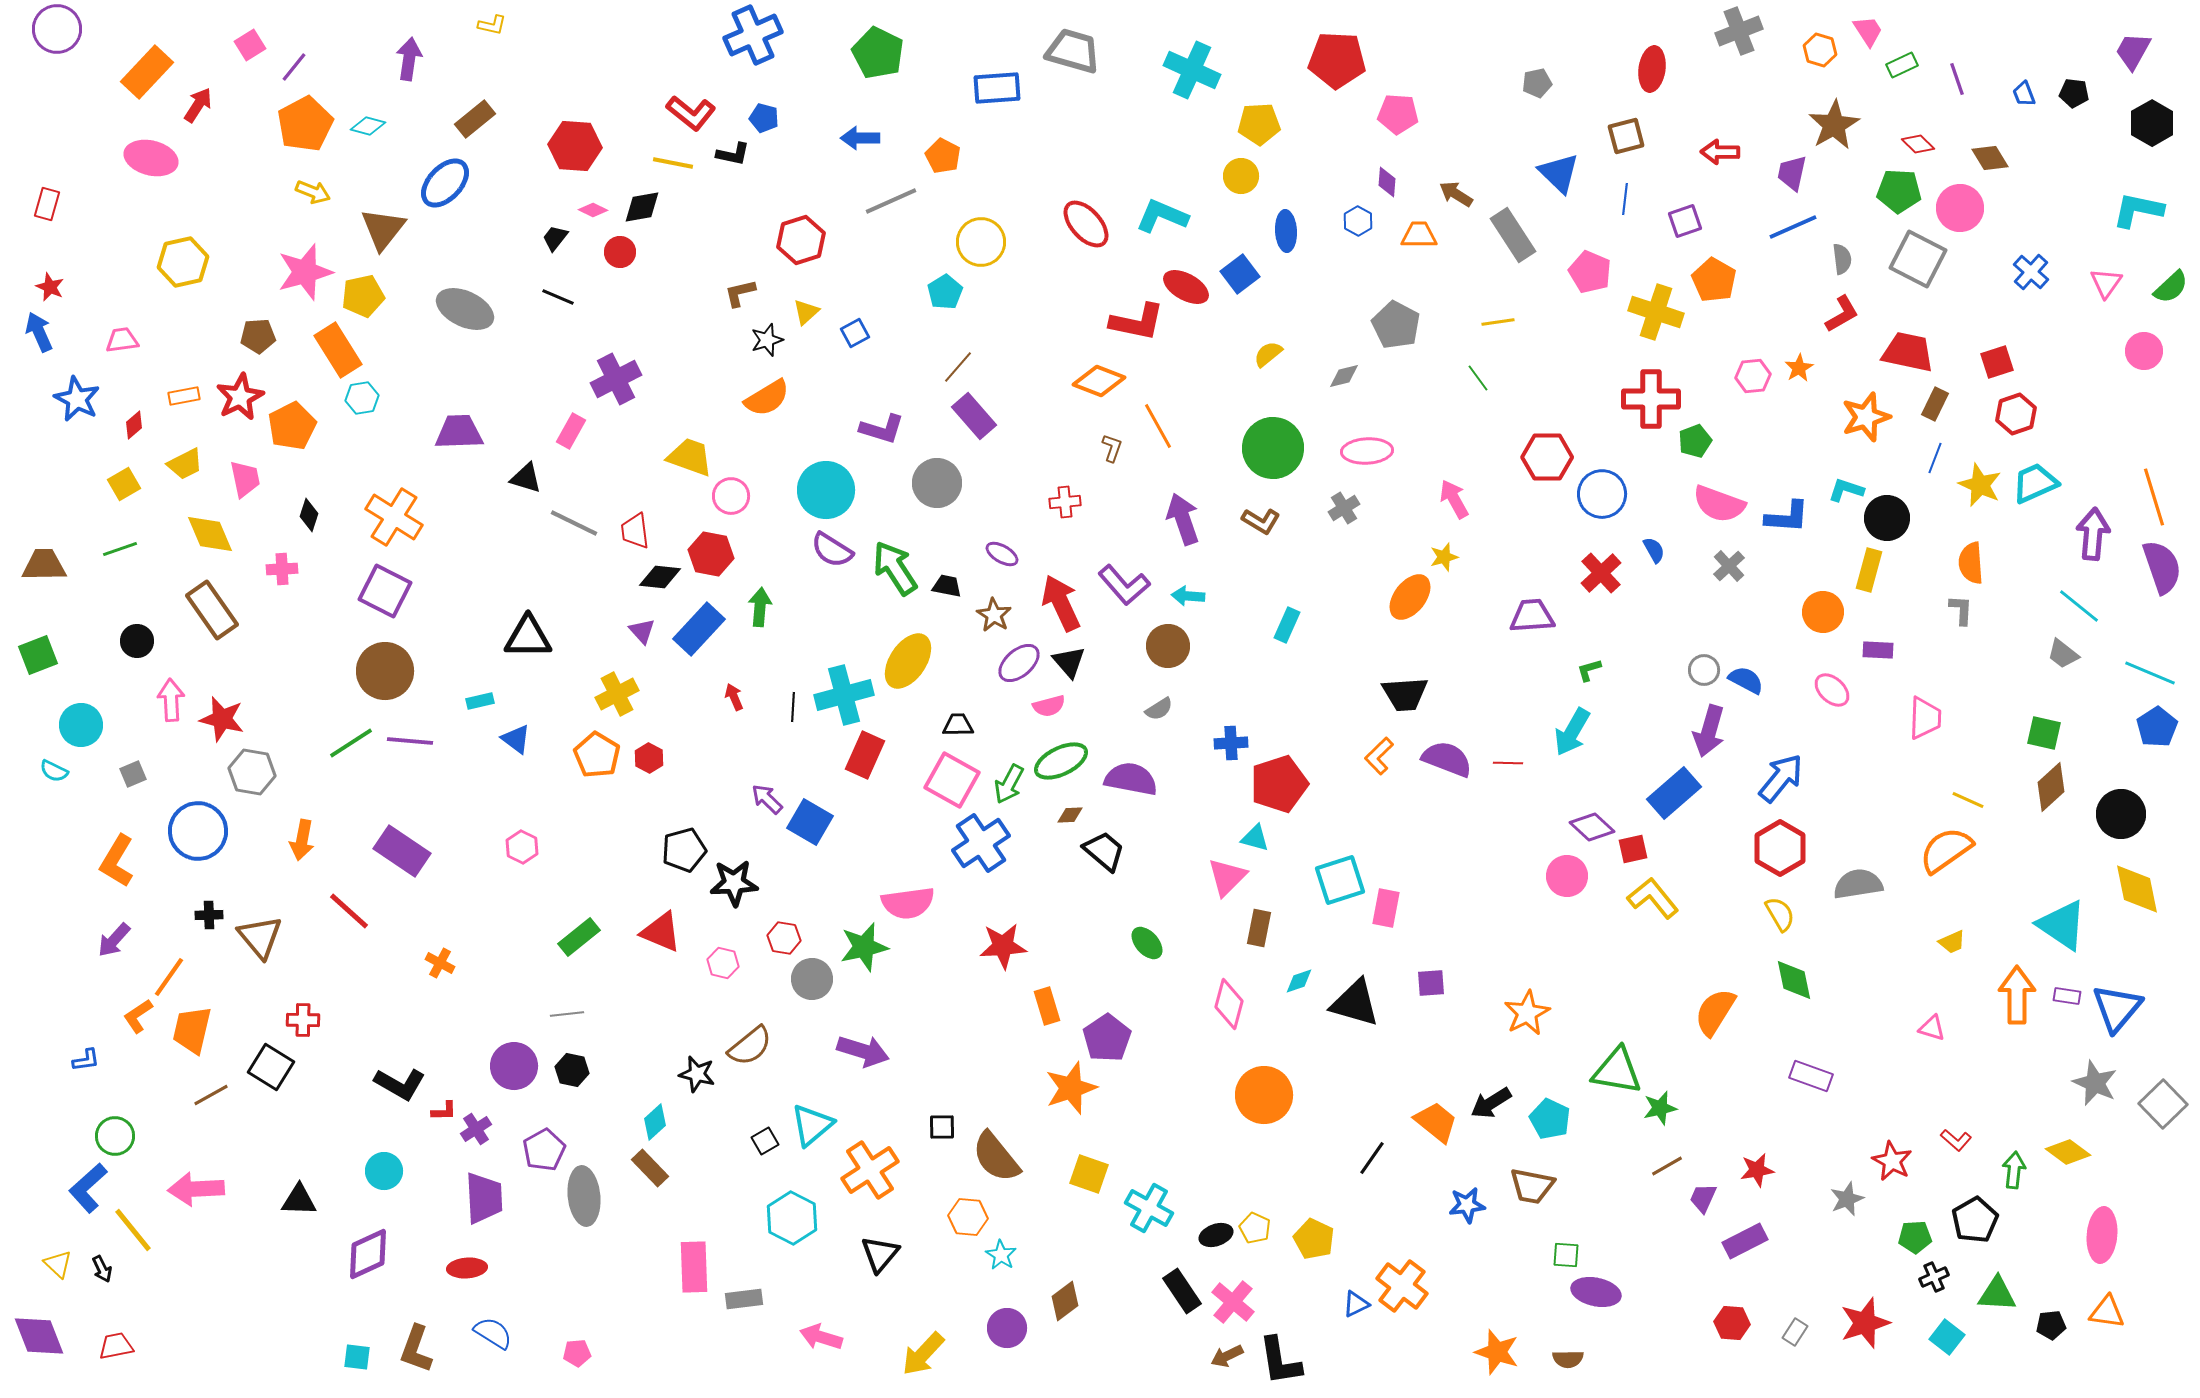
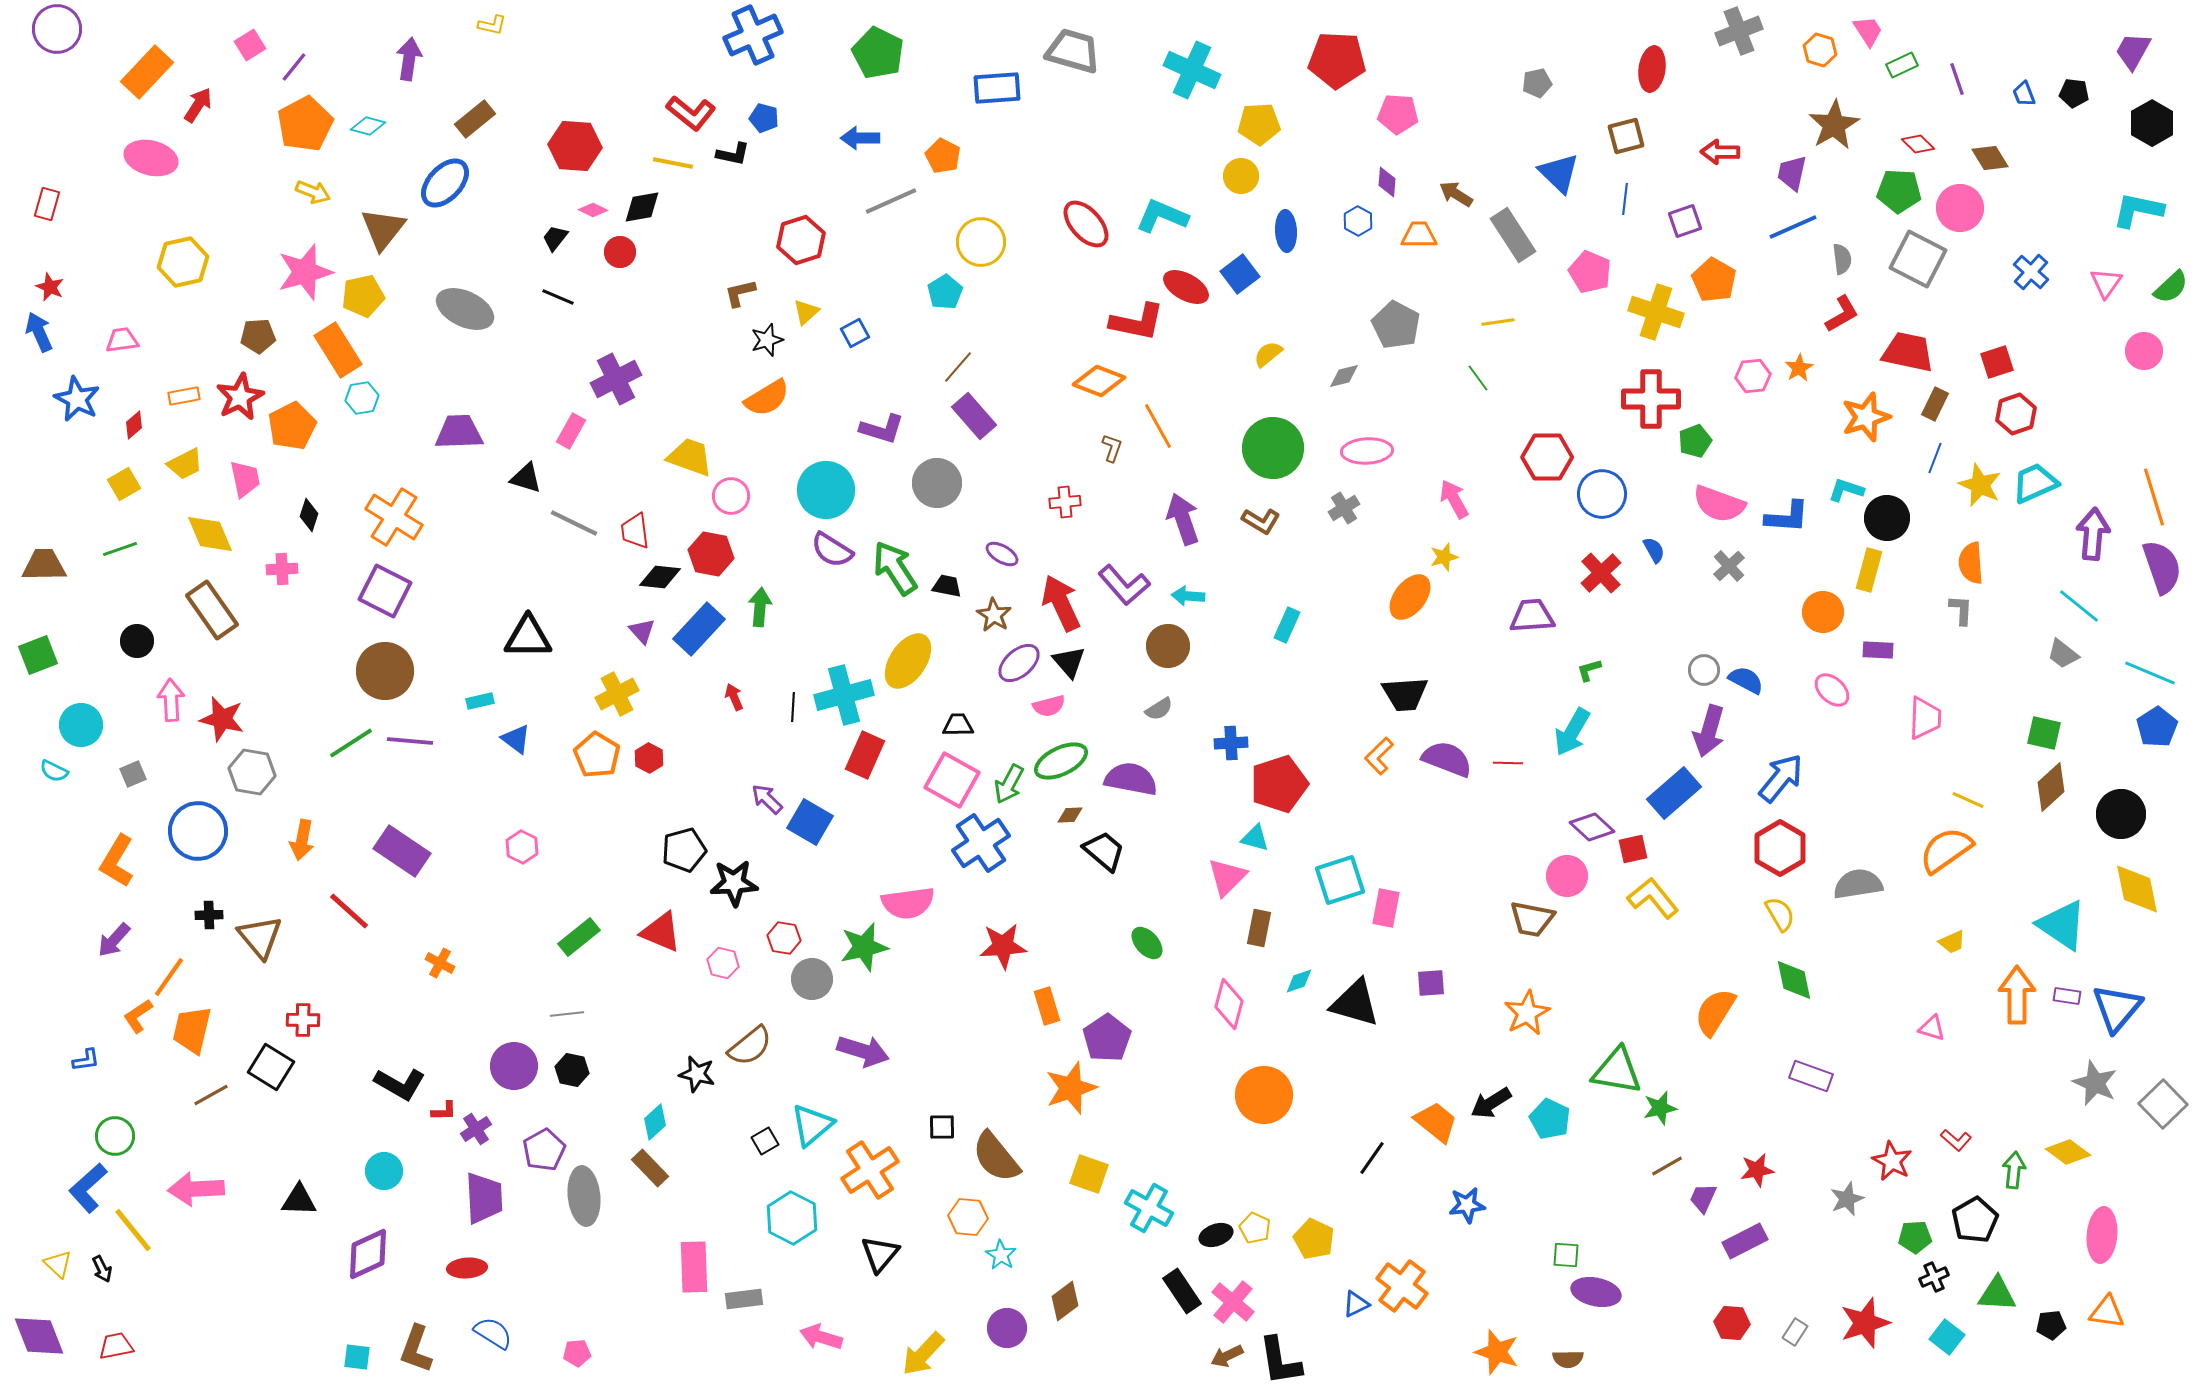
brown trapezoid at (1532, 1186): moved 267 px up
